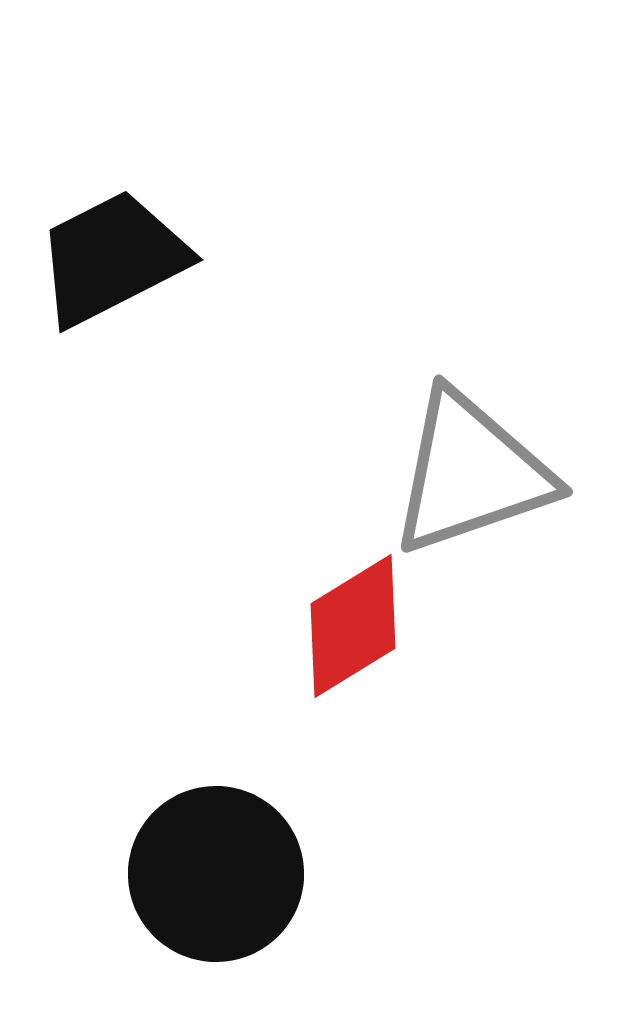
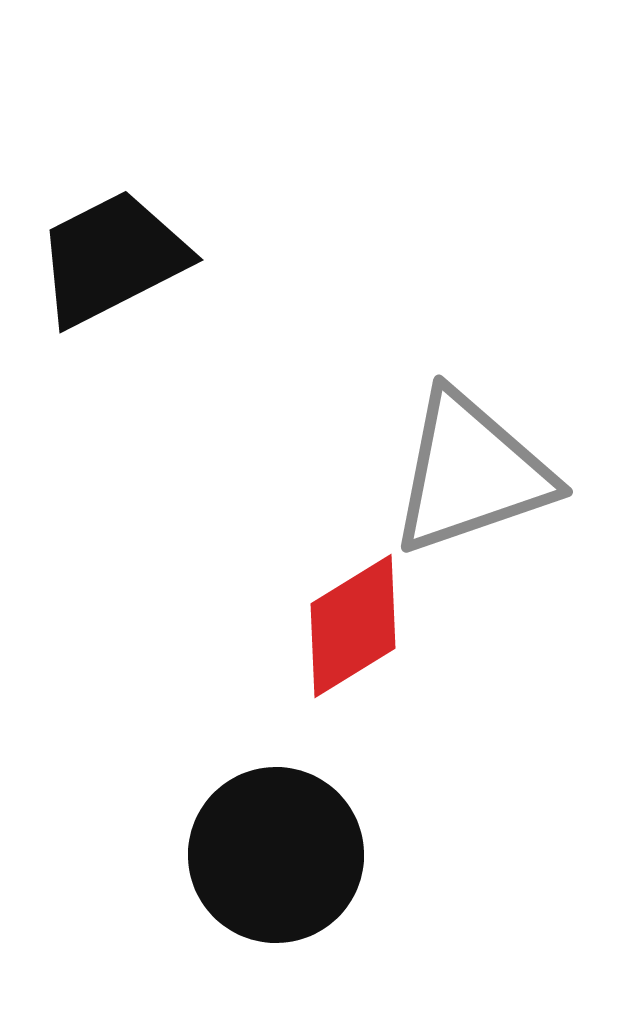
black circle: moved 60 px right, 19 px up
